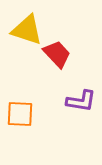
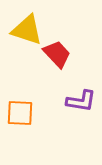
orange square: moved 1 px up
